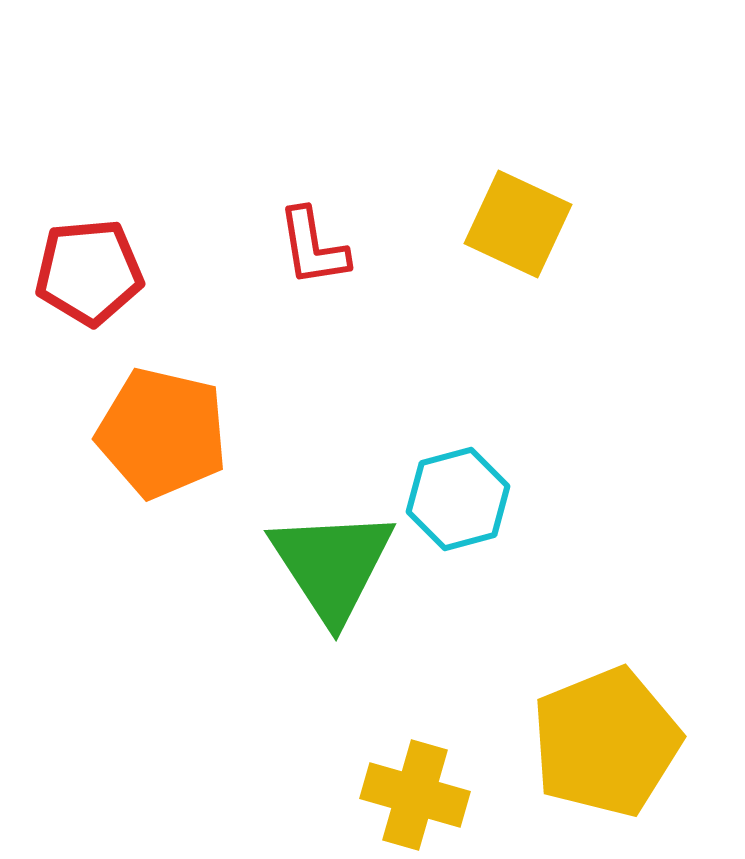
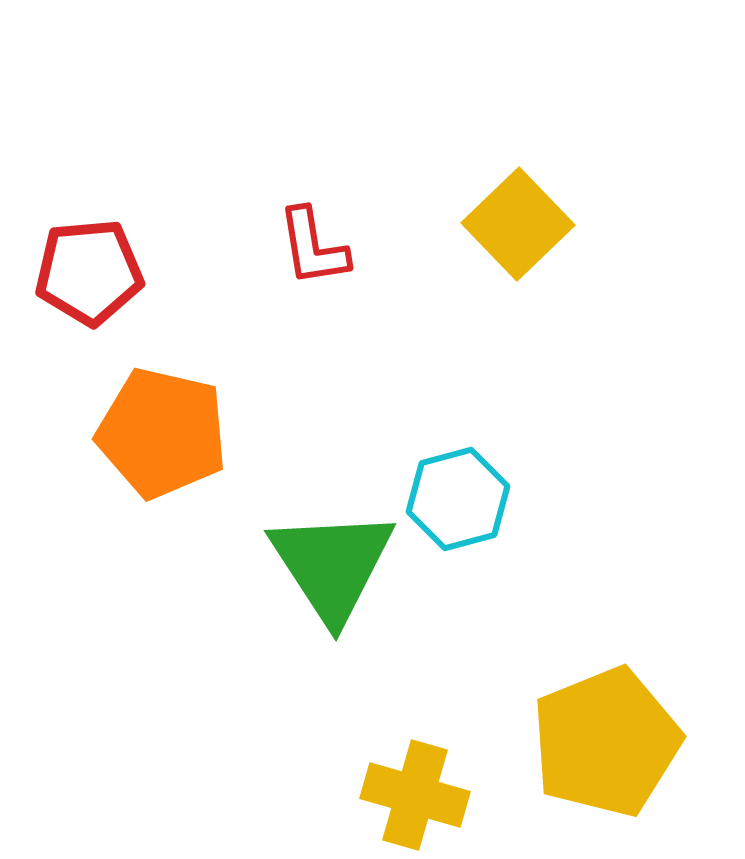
yellow square: rotated 21 degrees clockwise
